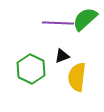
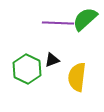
black triangle: moved 10 px left, 4 px down
green hexagon: moved 4 px left
